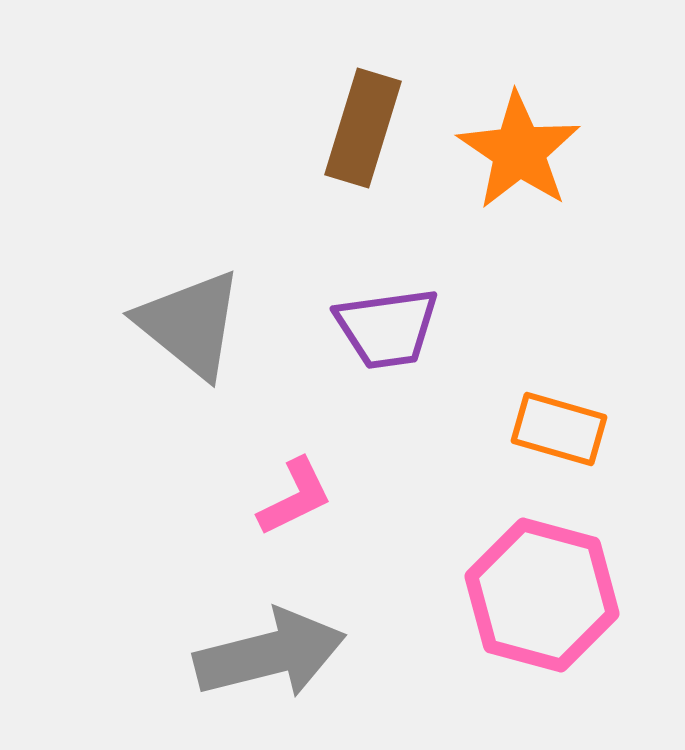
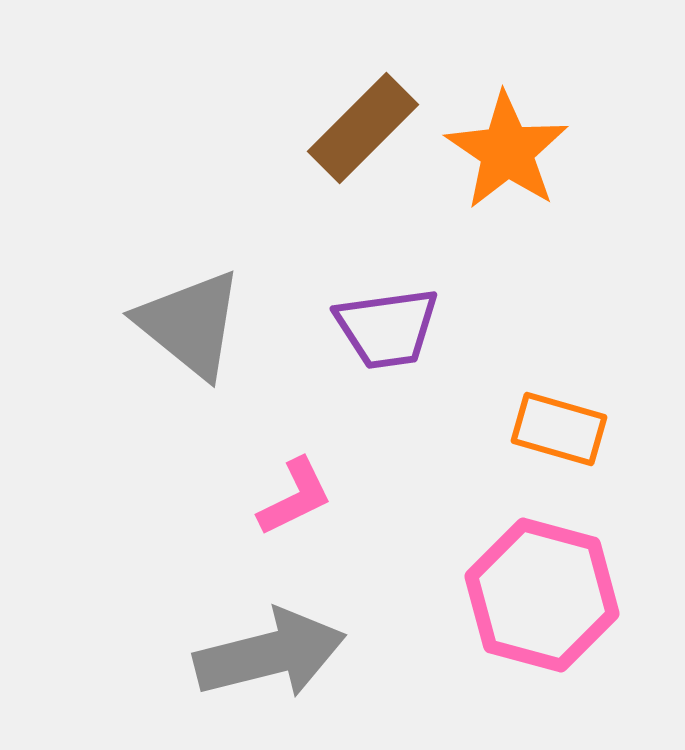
brown rectangle: rotated 28 degrees clockwise
orange star: moved 12 px left
